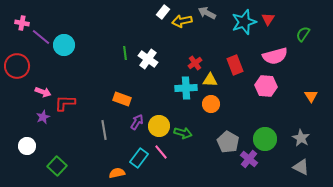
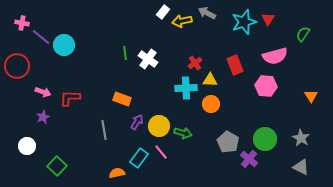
red L-shape: moved 5 px right, 5 px up
